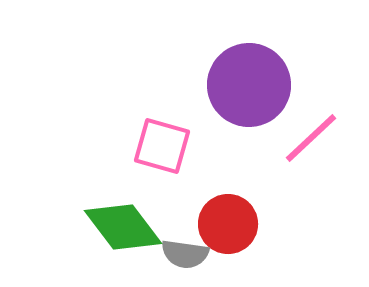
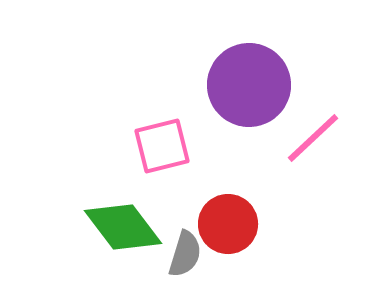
pink line: moved 2 px right
pink square: rotated 30 degrees counterclockwise
gray semicircle: rotated 81 degrees counterclockwise
